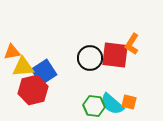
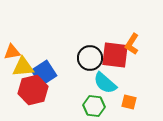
blue square: moved 1 px down
cyan semicircle: moved 7 px left, 21 px up
